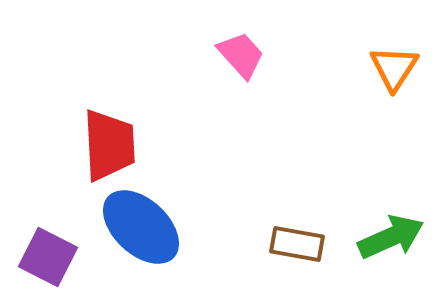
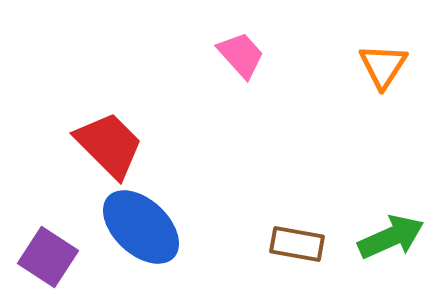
orange triangle: moved 11 px left, 2 px up
red trapezoid: rotated 42 degrees counterclockwise
purple square: rotated 6 degrees clockwise
